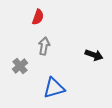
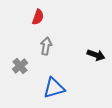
gray arrow: moved 2 px right
black arrow: moved 2 px right
